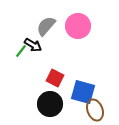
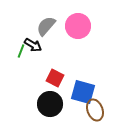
green line: rotated 16 degrees counterclockwise
